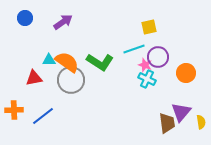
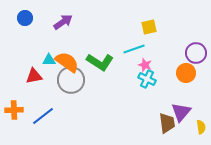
purple circle: moved 38 px right, 4 px up
red triangle: moved 2 px up
yellow semicircle: moved 5 px down
